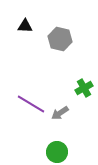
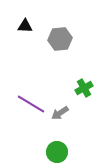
gray hexagon: rotated 20 degrees counterclockwise
